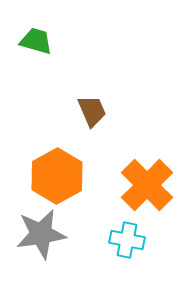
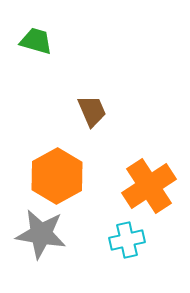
orange cross: moved 2 px right, 1 px down; rotated 12 degrees clockwise
gray star: rotated 18 degrees clockwise
cyan cross: rotated 24 degrees counterclockwise
